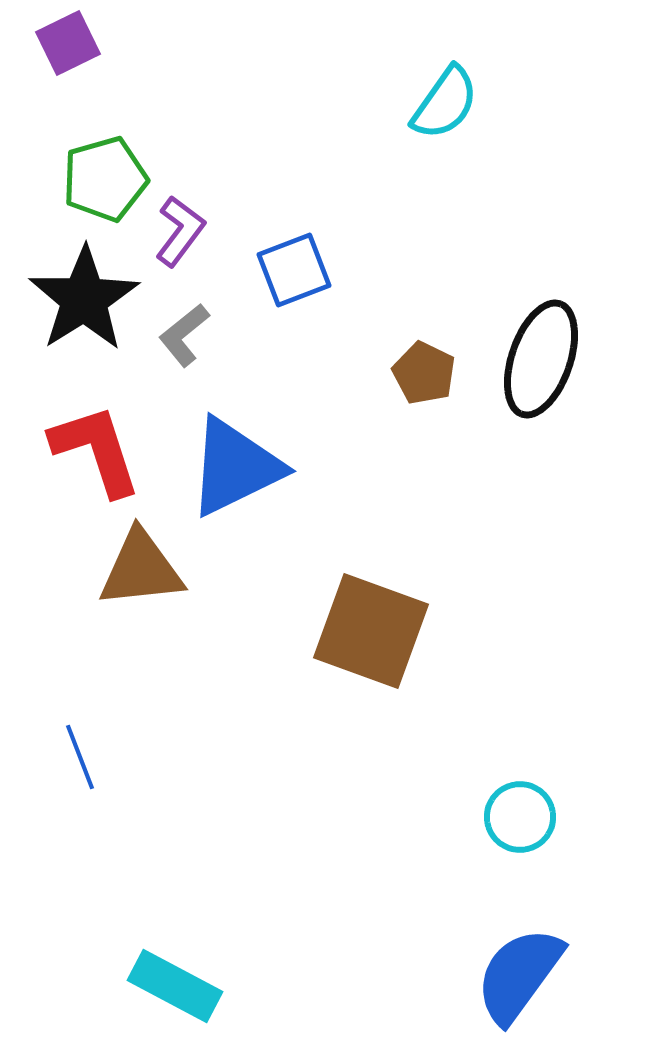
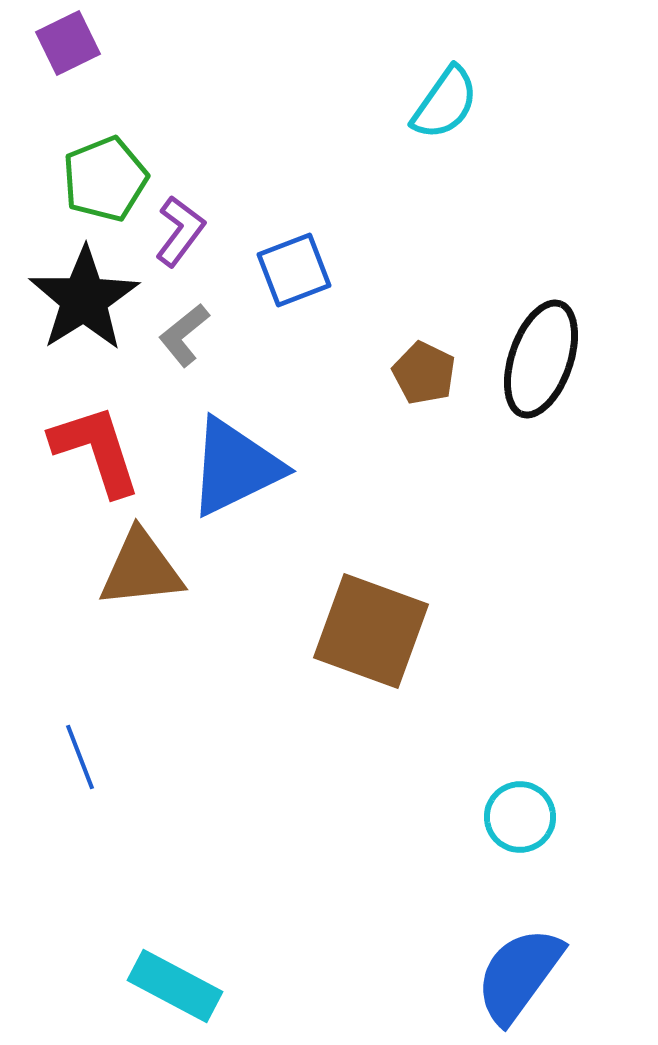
green pentagon: rotated 6 degrees counterclockwise
